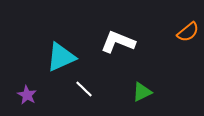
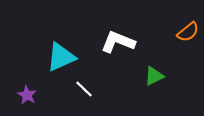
green triangle: moved 12 px right, 16 px up
